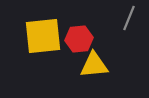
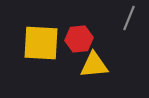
yellow square: moved 2 px left, 7 px down; rotated 9 degrees clockwise
